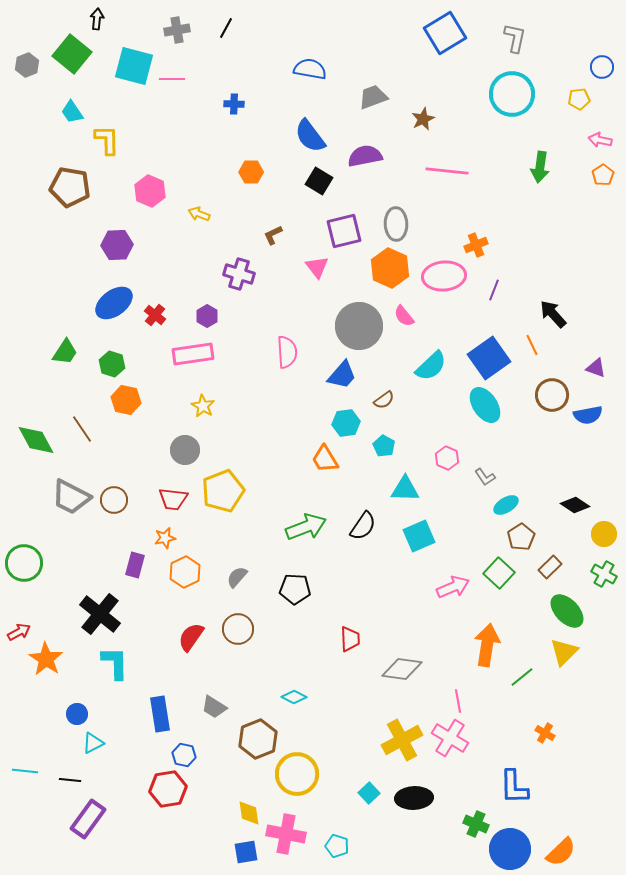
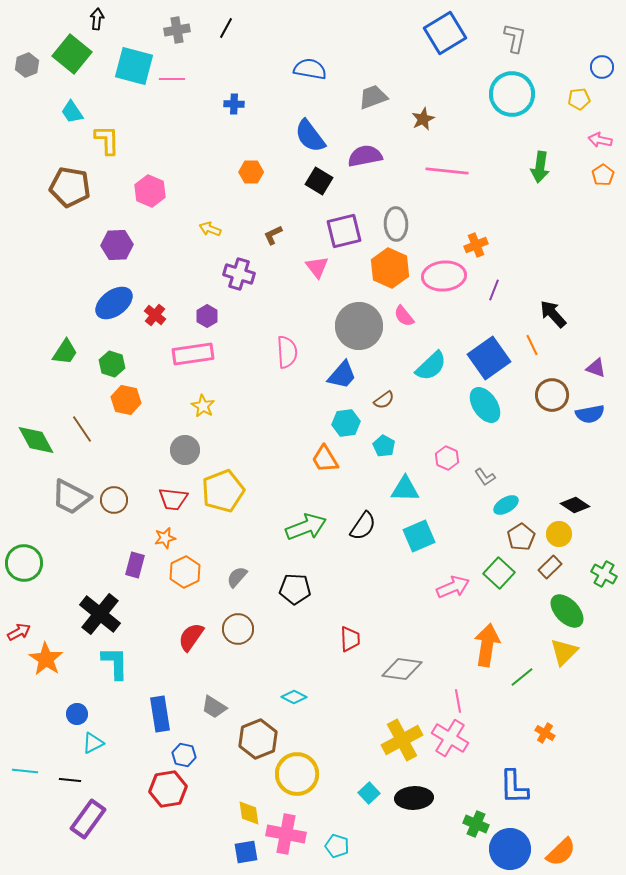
yellow arrow at (199, 214): moved 11 px right, 15 px down
blue semicircle at (588, 415): moved 2 px right, 1 px up
yellow circle at (604, 534): moved 45 px left
